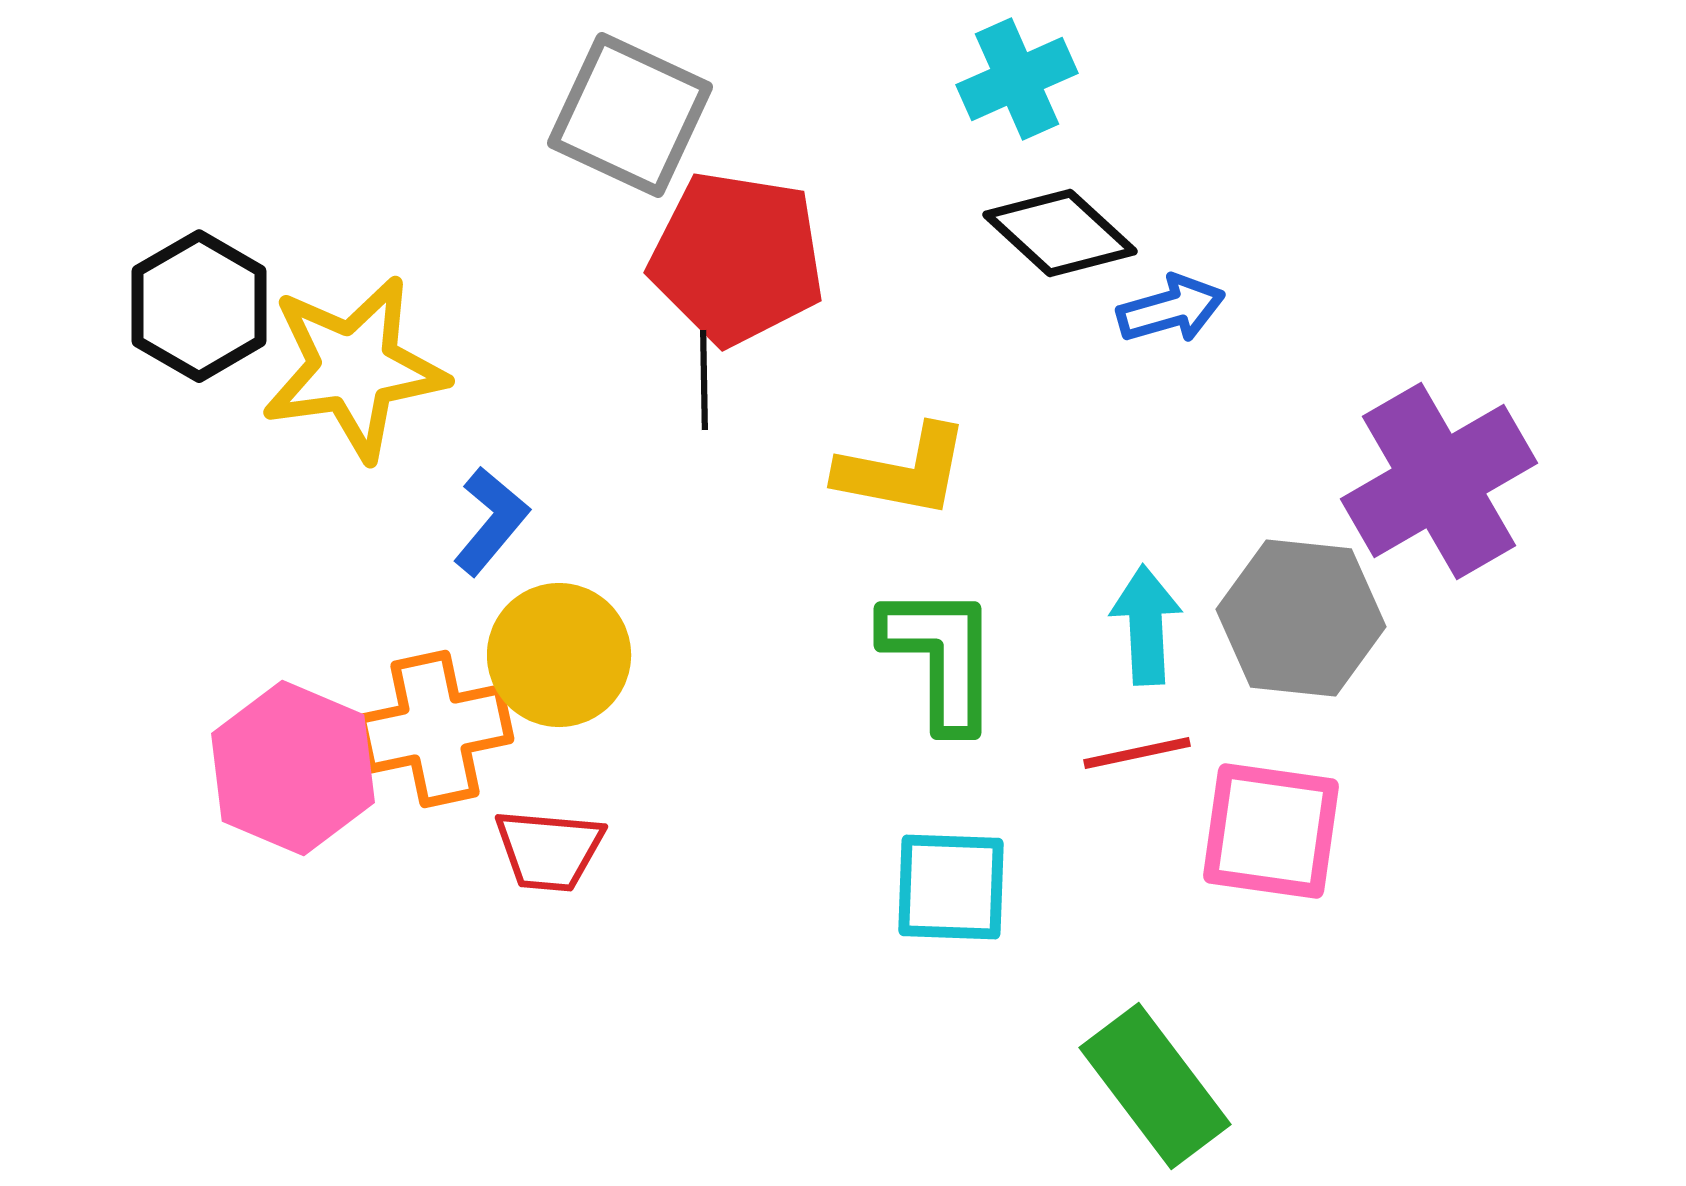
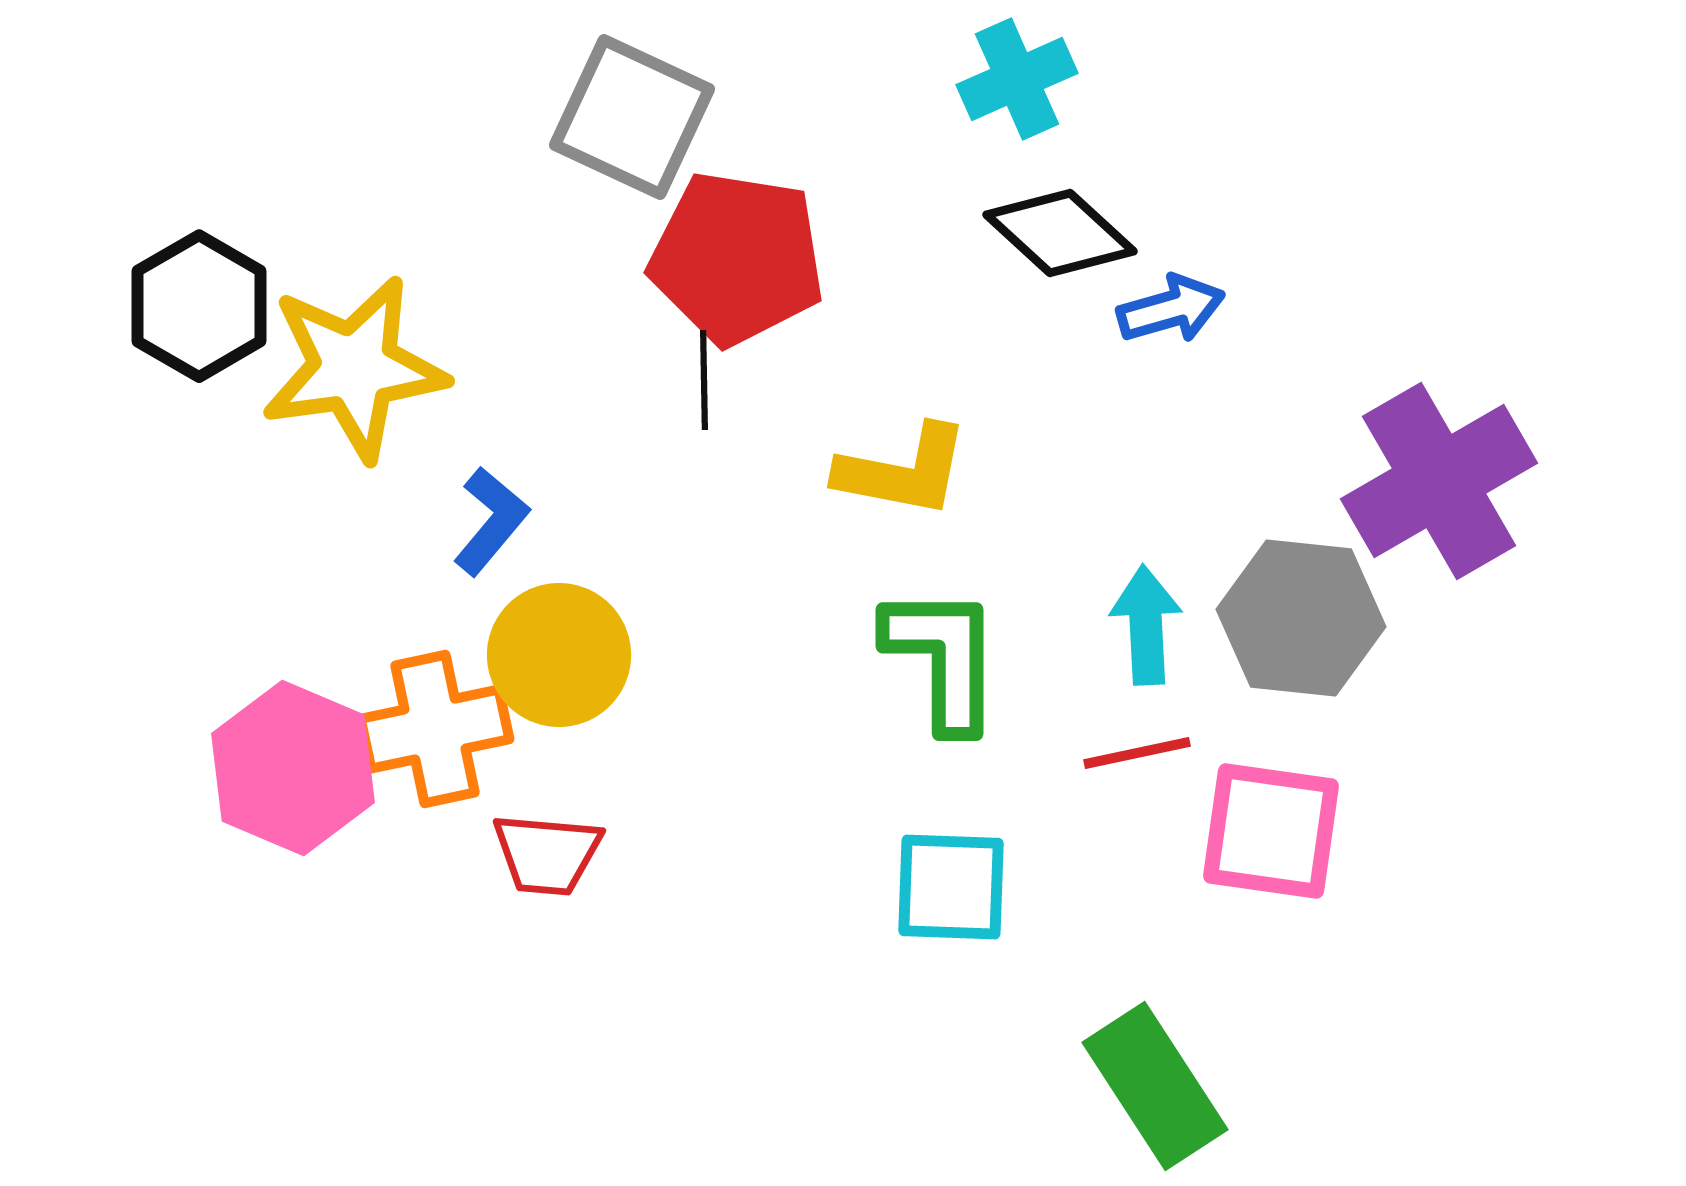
gray square: moved 2 px right, 2 px down
green L-shape: moved 2 px right, 1 px down
red trapezoid: moved 2 px left, 4 px down
green rectangle: rotated 4 degrees clockwise
